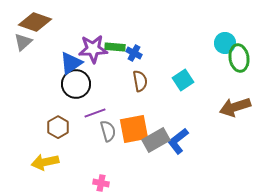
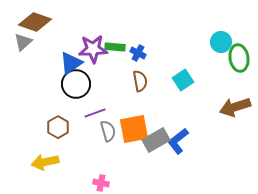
cyan circle: moved 4 px left, 1 px up
blue cross: moved 4 px right
